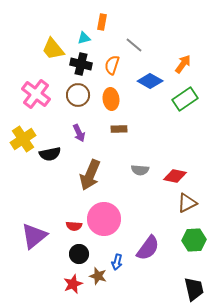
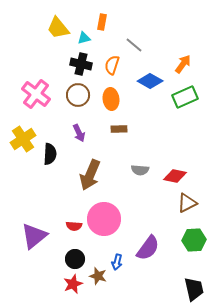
yellow trapezoid: moved 5 px right, 21 px up
green rectangle: moved 2 px up; rotated 10 degrees clockwise
black semicircle: rotated 75 degrees counterclockwise
black circle: moved 4 px left, 5 px down
